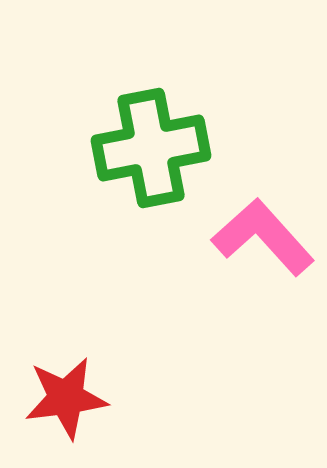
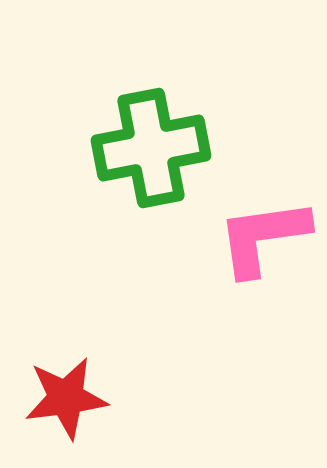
pink L-shape: rotated 56 degrees counterclockwise
